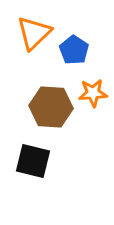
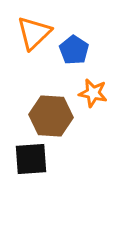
orange star: rotated 16 degrees clockwise
brown hexagon: moved 9 px down
black square: moved 2 px left, 2 px up; rotated 18 degrees counterclockwise
